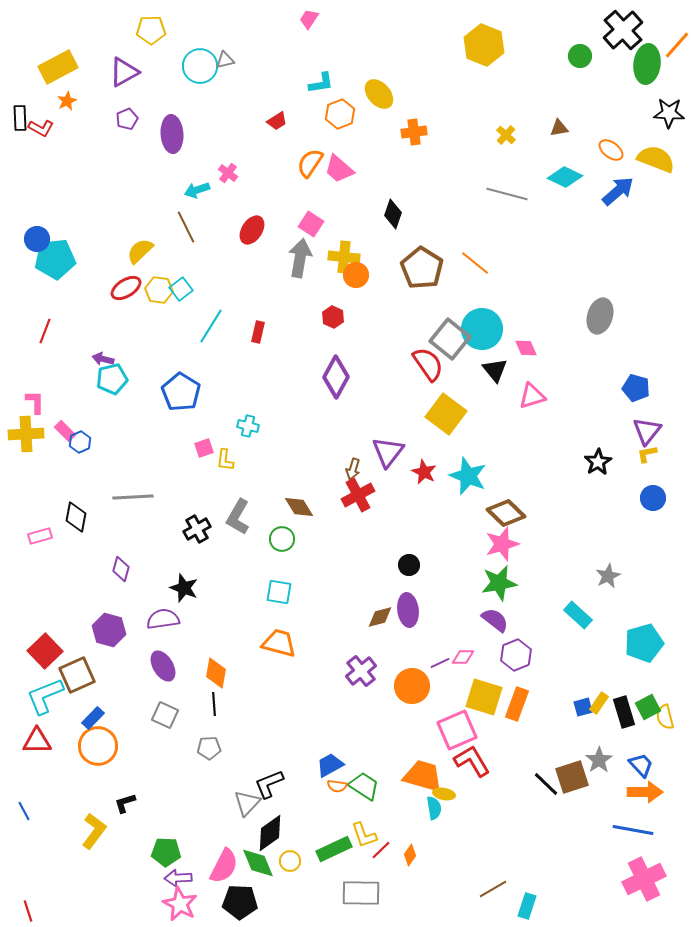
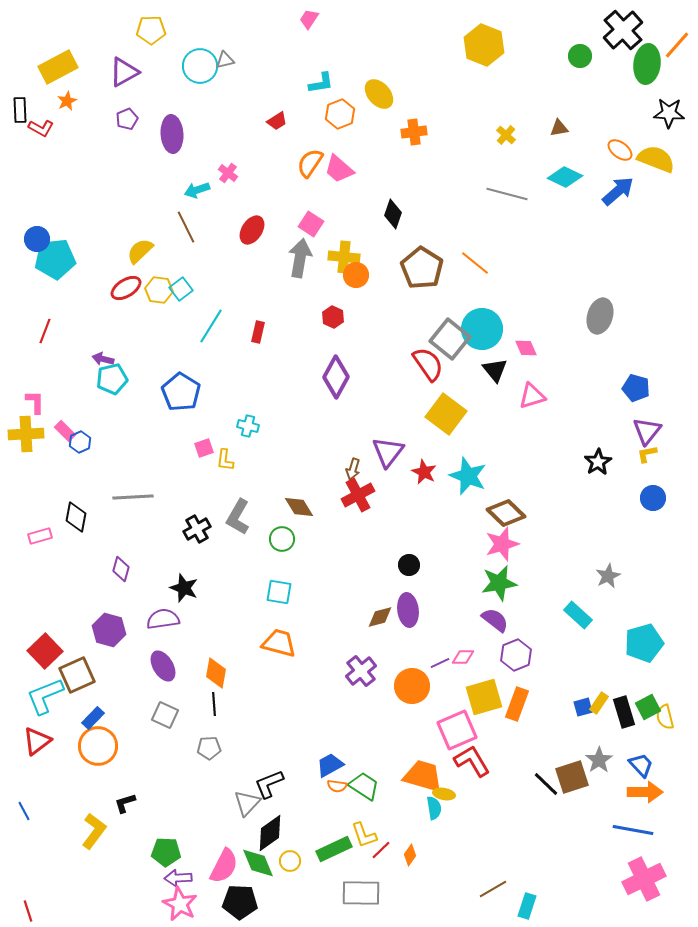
black rectangle at (20, 118): moved 8 px up
orange ellipse at (611, 150): moved 9 px right
yellow square at (484, 697): rotated 33 degrees counterclockwise
red triangle at (37, 741): rotated 36 degrees counterclockwise
